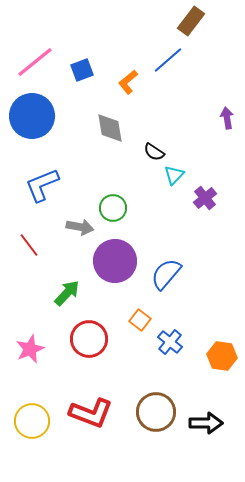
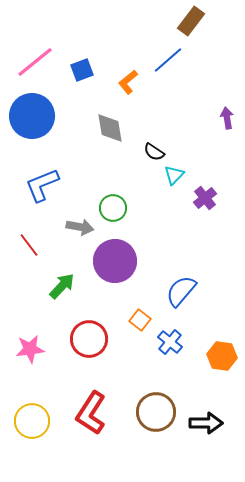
blue semicircle: moved 15 px right, 17 px down
green arrow: moved 5 px left, 7 px up
pink star: rotated 16 degrees clockwise
red L-shape: rotated 102 degrees clockwise
